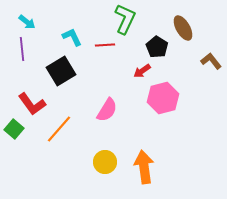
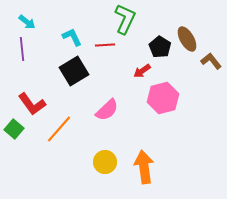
brown ellipse: moved 4 px right, 11 px down
black pentagon: moved 3 px right
black square: moved 13 px right
pink semicircle: rotated 15 degrees clockwise
